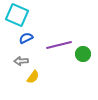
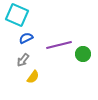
gray arrow: moved 2 px right, 1 px up; rotated 48 degrees counterclockwise
